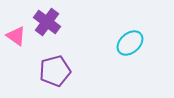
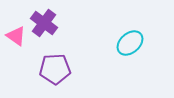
purple cross: moved 3 px left, 1 px down
purple pentagon: moved 2 px up; rotated 12 degrees clockwise
